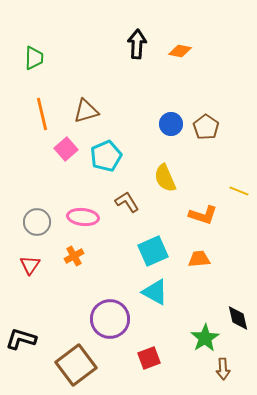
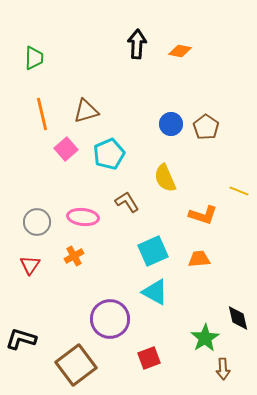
cyan pentagon: moved 3 px right, 2 px up
